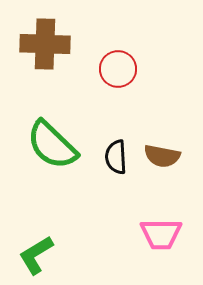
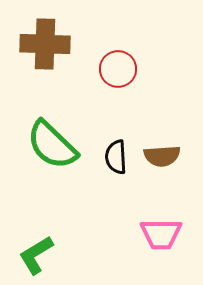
brown semicircle: rotated 15 degrees counterclockwise
